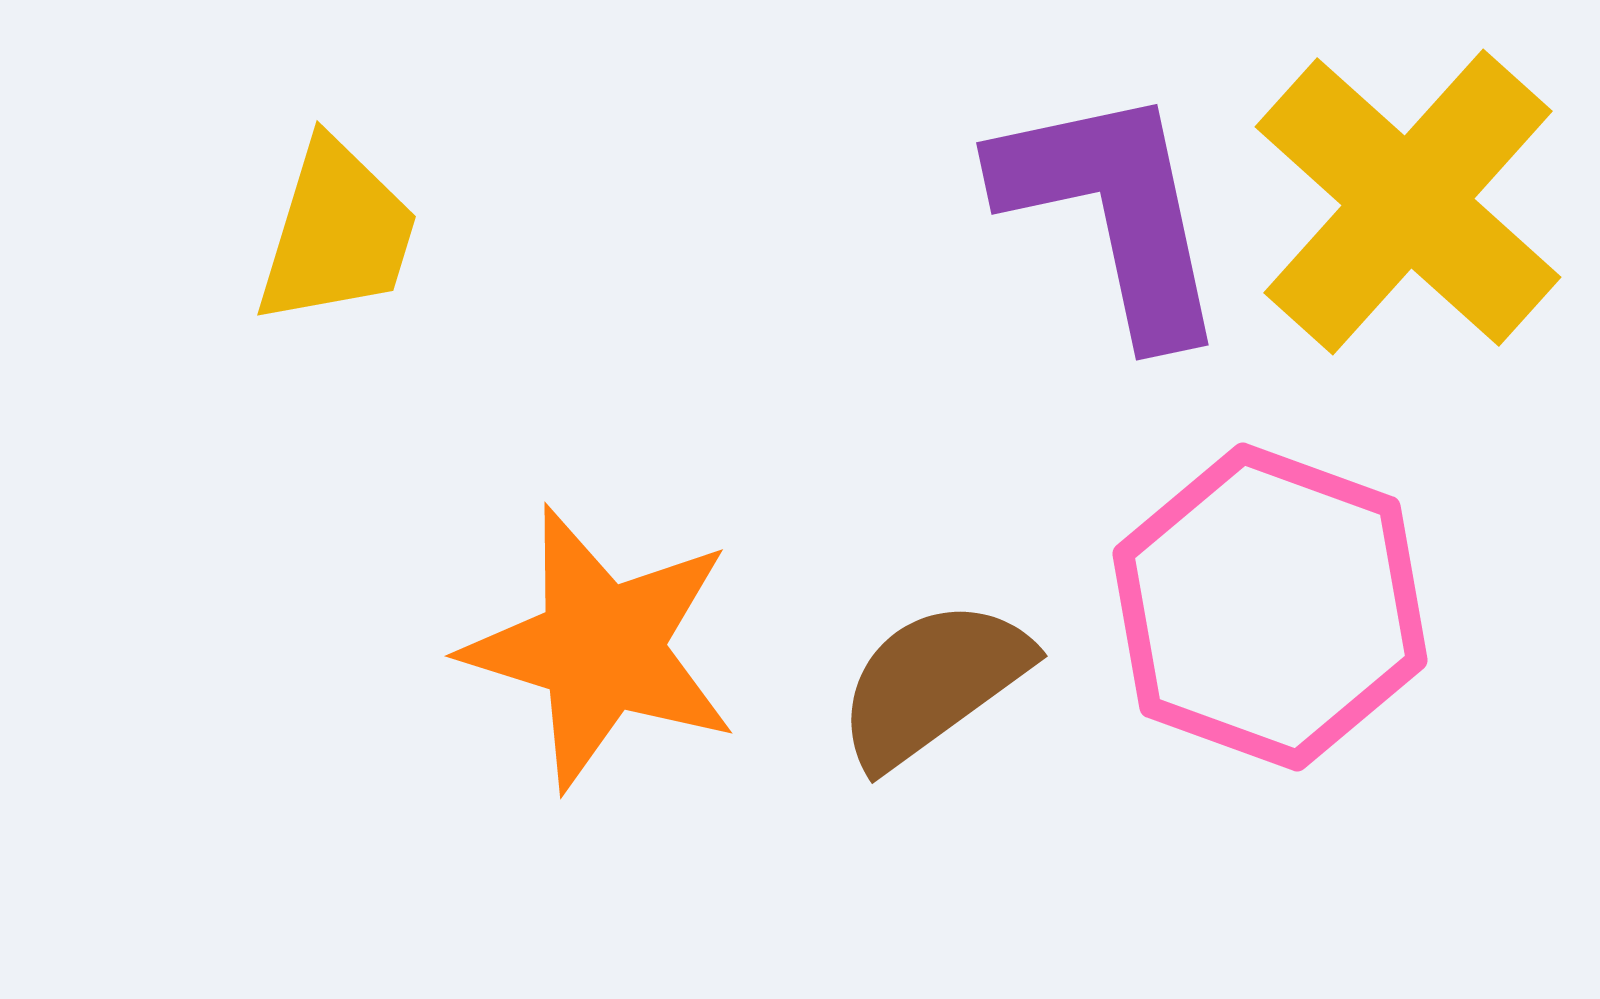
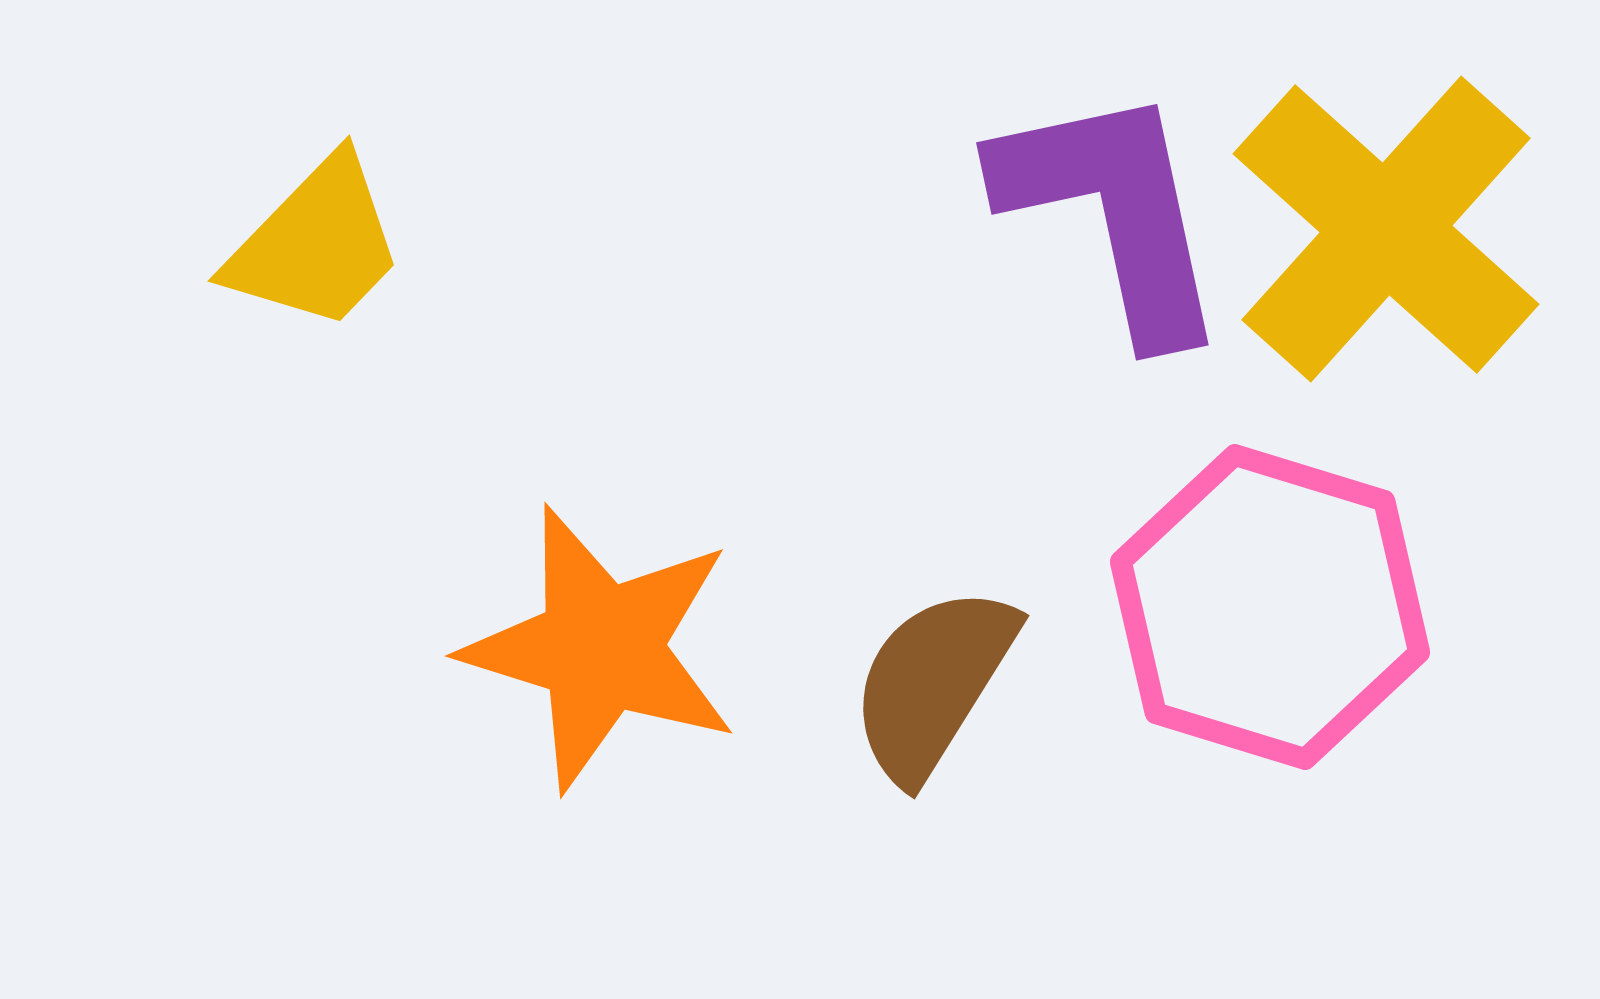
yellow cross: moved 22 px left, 27 px down
yellow trapezoid: moved 21 px left, 11 px down; rotated 27 degrees clockwise
pink hexagon: rotated 3 degrees counterclockwise
brown semicircle: rotated 22 degrees counterclockwise
